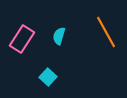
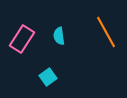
cyan semicircle: rotated 24 degrees counterclockwise
cyan square: rotated 12 degrees clockwise
